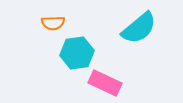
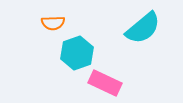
cyan semicircle: moved 4 px right
cyan hexagon: rotated 12 degrees counterclockwise
